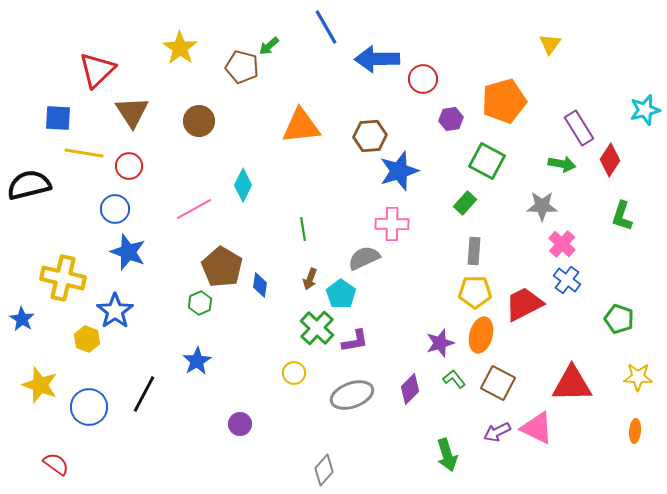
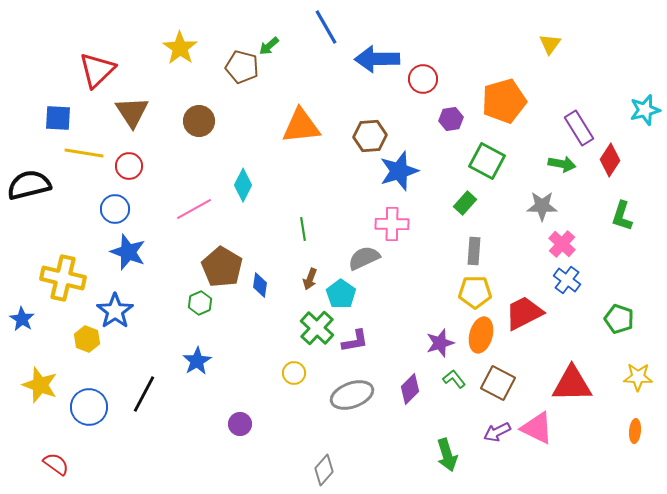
red trapezoid at (524, 304): moved 9 px down
